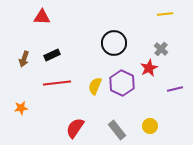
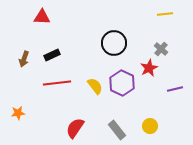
yellow semicircle: rotated 120 degrees clockwise
orange star: moved 3 px left, 5 px down
